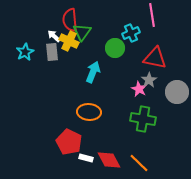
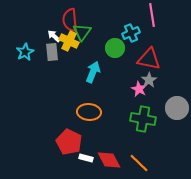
red triangle: moved 6 px left, 1 px down
gray circle: moved 16 px down
